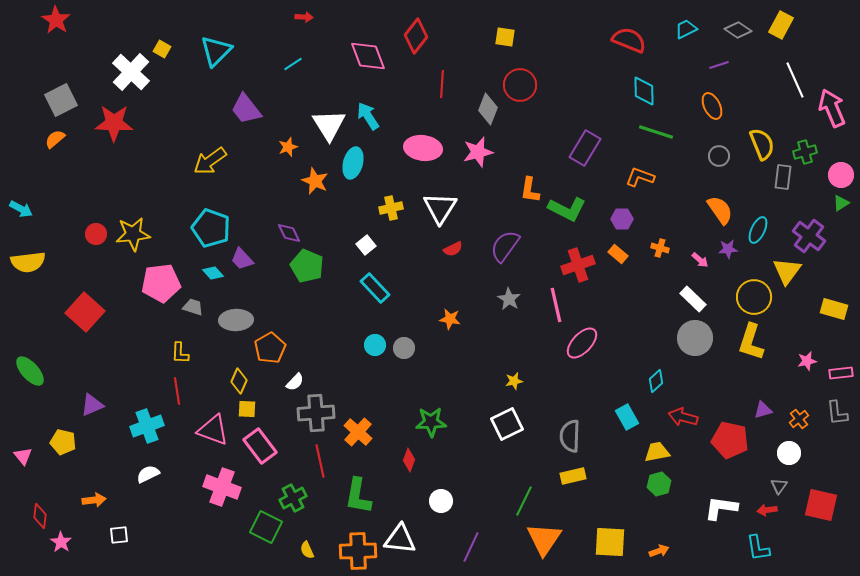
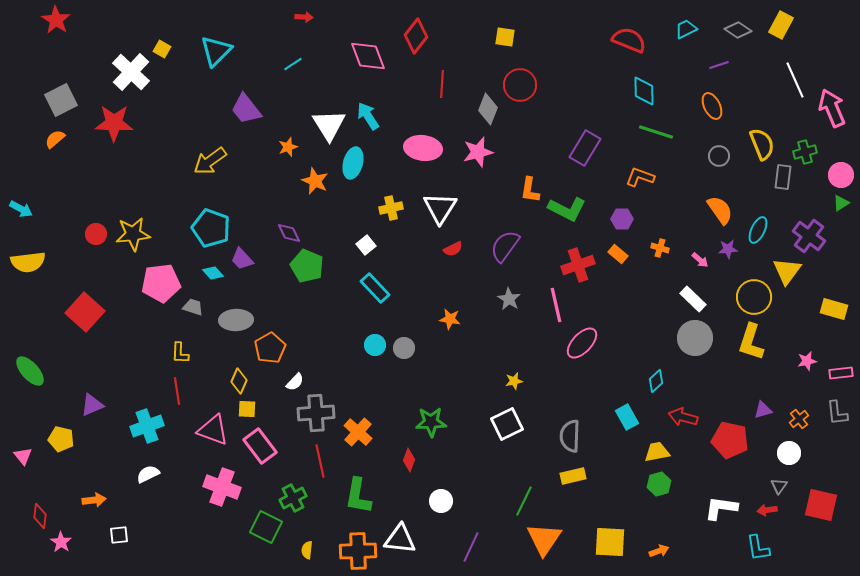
yellow pentagon at (63, 442): moved 2 px left, 3 px up
yellow semicircle at (307, 550): rotated 30 degrees clockwise
